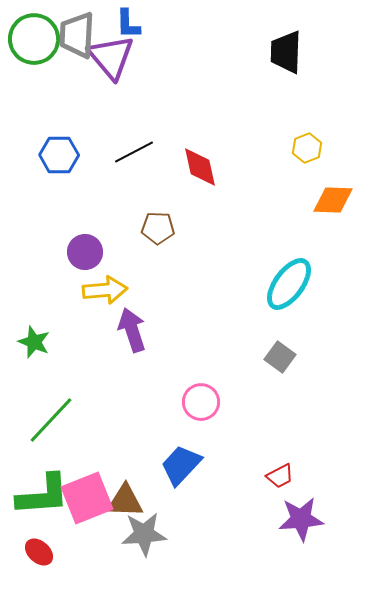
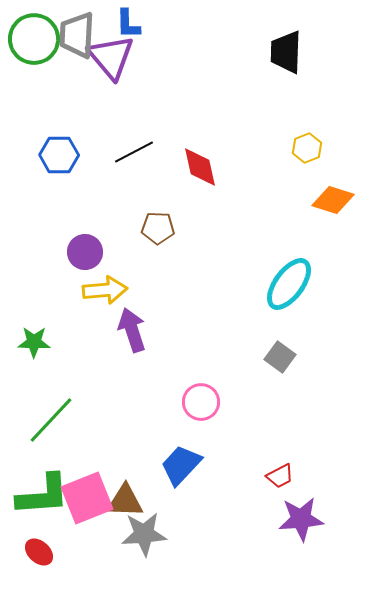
orange diamond: rotated 15 degrees clockwise
green star: rotated 20 degrees counterclockwise
